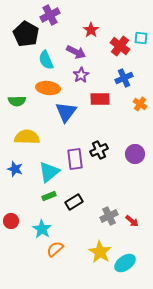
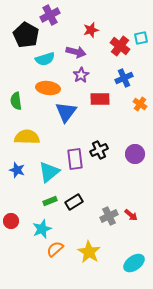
red star: rotated 21 degrees clockwise
black pentagon: moved 1 px down
cyan square: rotated 16 degrees counterclockwise
purple arrow: rotated 12 degrees counterclockwise
cyan semicircle: moved 1 px left, 1 px up; rotated 84 degrees counterclockwise
green semicircle: moved 1 px left; rotated 84 degrees clockwise
blue star: moved 2 px right, 1 px down
green rectangle: moved 1 px right, 5 px down
red arrow: moved 1 px left, 6 px up
cyan star: rotated 18 degrees clockwise
yellow star: moved 11 px left
cyan ellipse: moved 9 px right
